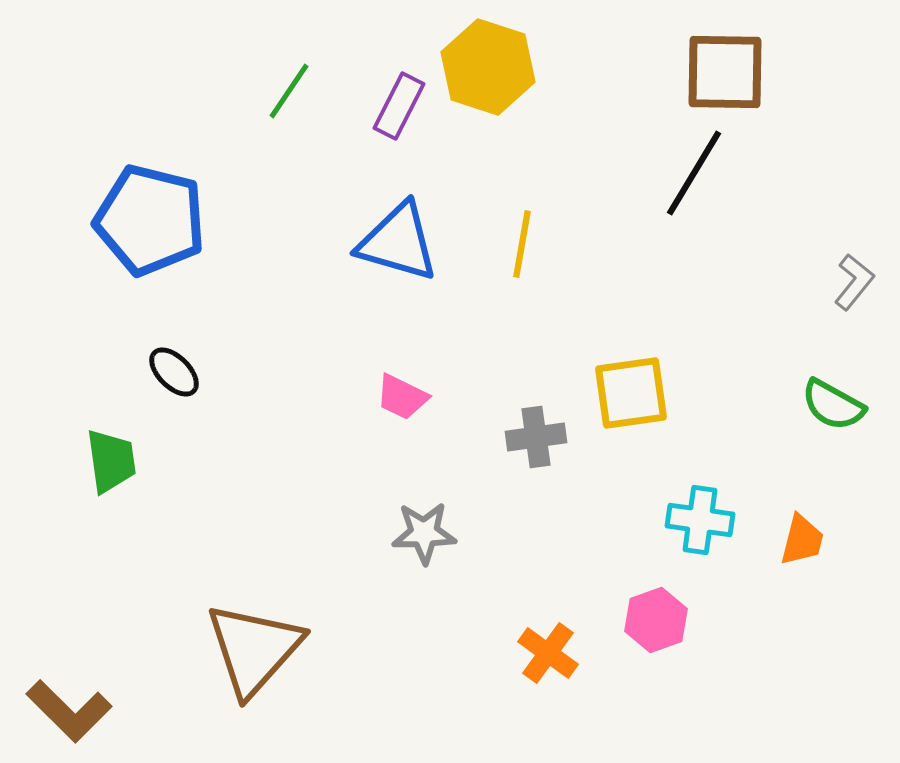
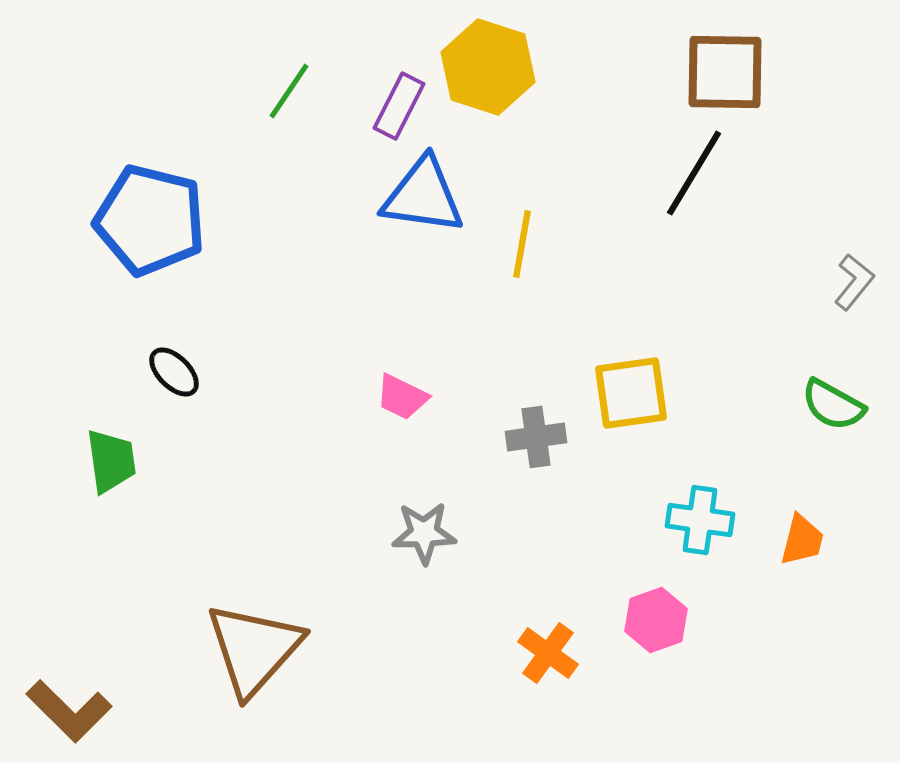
blue triangle: moved 25 px right, 46 px up; rotated 8 degrees counterclockwise
